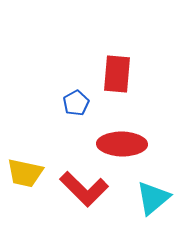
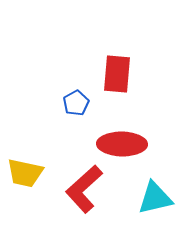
red L-shape: rotated 93 degrees clockwise
cyan triangle: moved 2 px right; rotated 27 degrees clockwise
